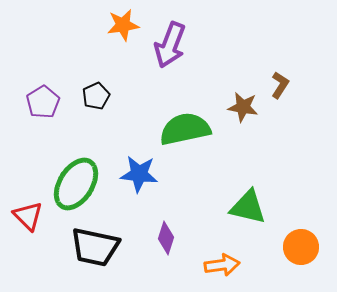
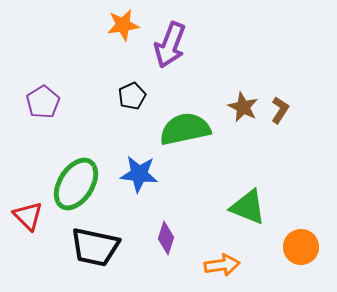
brown L-shape: moved 25 px down
black pentagon: moved 36 px right
brown star: rotated 16 degrees clockwise
green triangle: rotated 9 degrees clockwise
